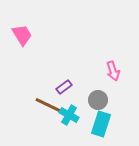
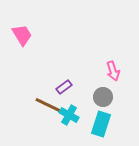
gray circle: moved 5 px right, 3 px up
